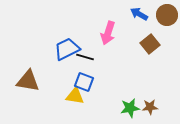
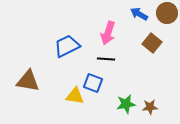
brown circle: moved 2 px up
brown square: moved 2 px right, 1 px up; rotated 12 degrees counterclockwise
blue trapezoid: moved 3 px up
black line: moved 21 px right, 2 px down; rotated 12 degrees counterclockwise
blue square: moved 9 px right, 1 px down
green star: moved 4 px left, 4 px up
